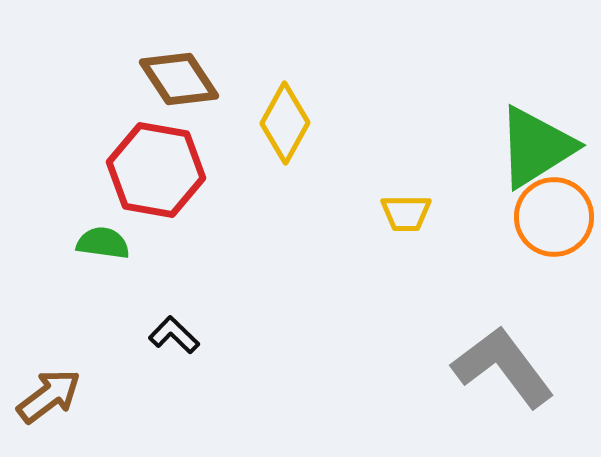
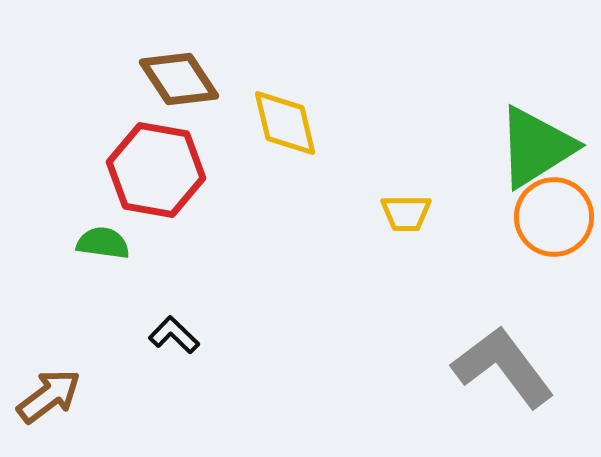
yellow diamond: rotated 42 degrees counterclockwise
